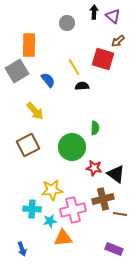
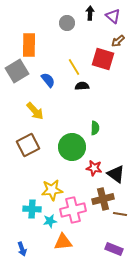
black arrow: moved 4 px left, 1 px down
orange triangle: moved 4 px down
